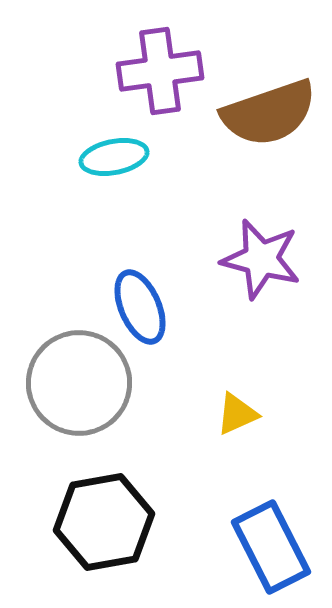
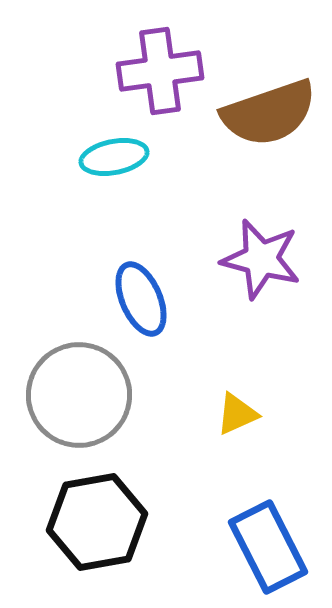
blue ellipse: moved 1 px right, 8 px up
gray circle: moved 12 px down
black hexagon: moved 7 px left
blue rectangle: moved 3 px left
